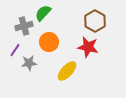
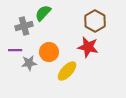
orange circle: moved 10 px down
purple line: rotated 56 degrees clockwise
